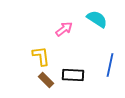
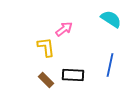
cyan semicircle: moved 14 px right
yellow L-shape: moved 5 px right, 9 px up
